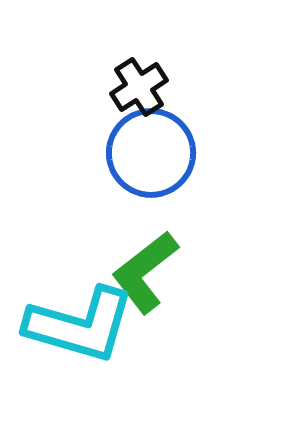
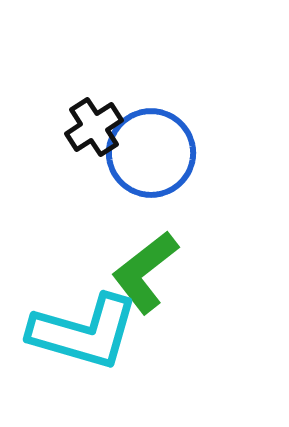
black cross: moved 45 px left, 40 px down
cyan L-shape: moved 4 px right, 7 px down
